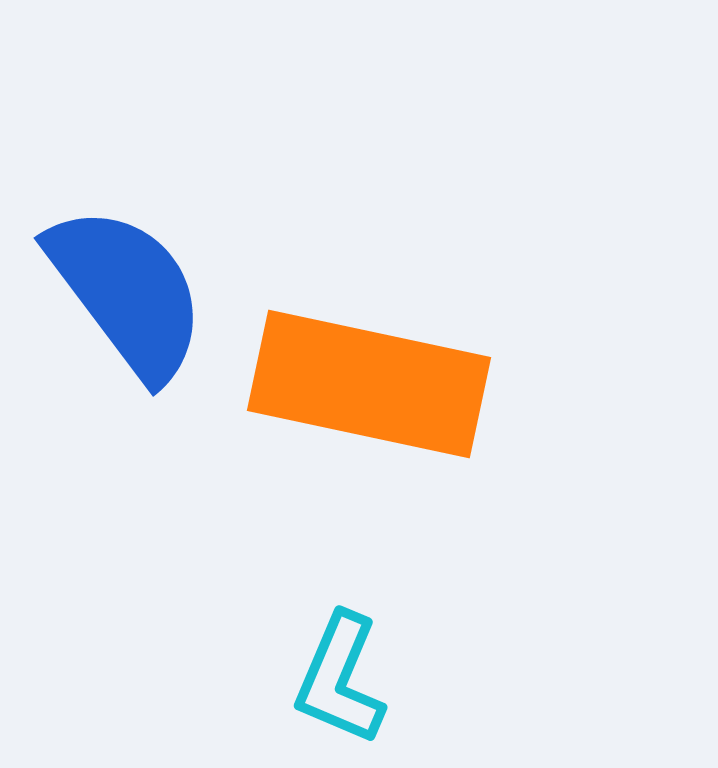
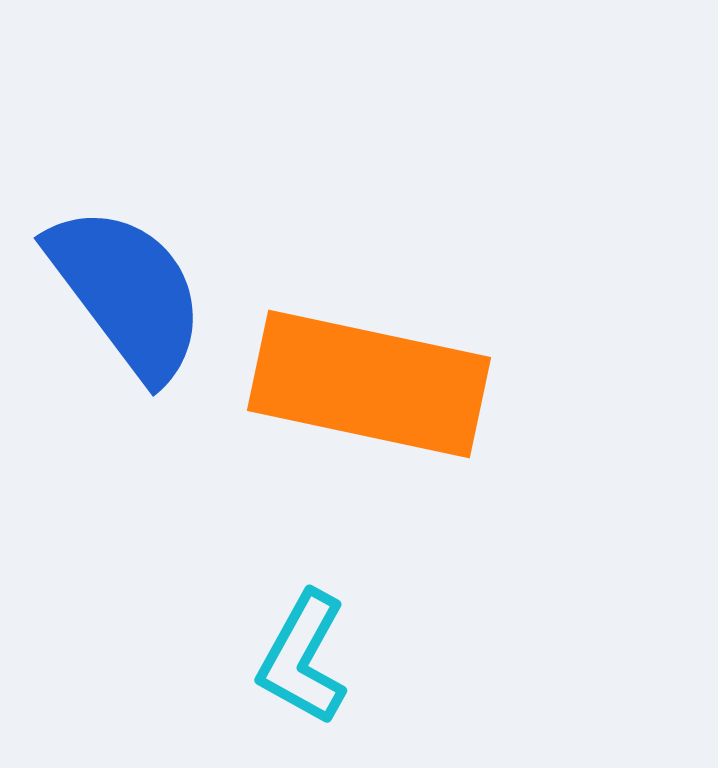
cyan L-shape: moved 37 px left, 21 px up; rotated 6 degrees clockwise
